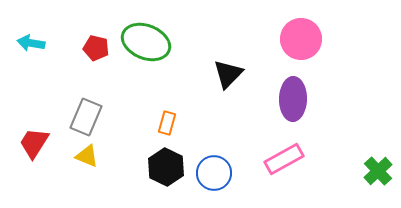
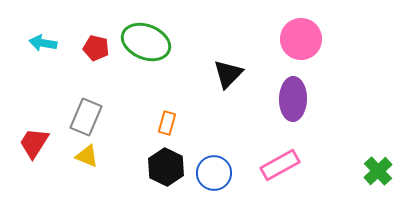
cyan arrow: moved 12 px right
pink rectangle: moved 4 px left, 6 px down
